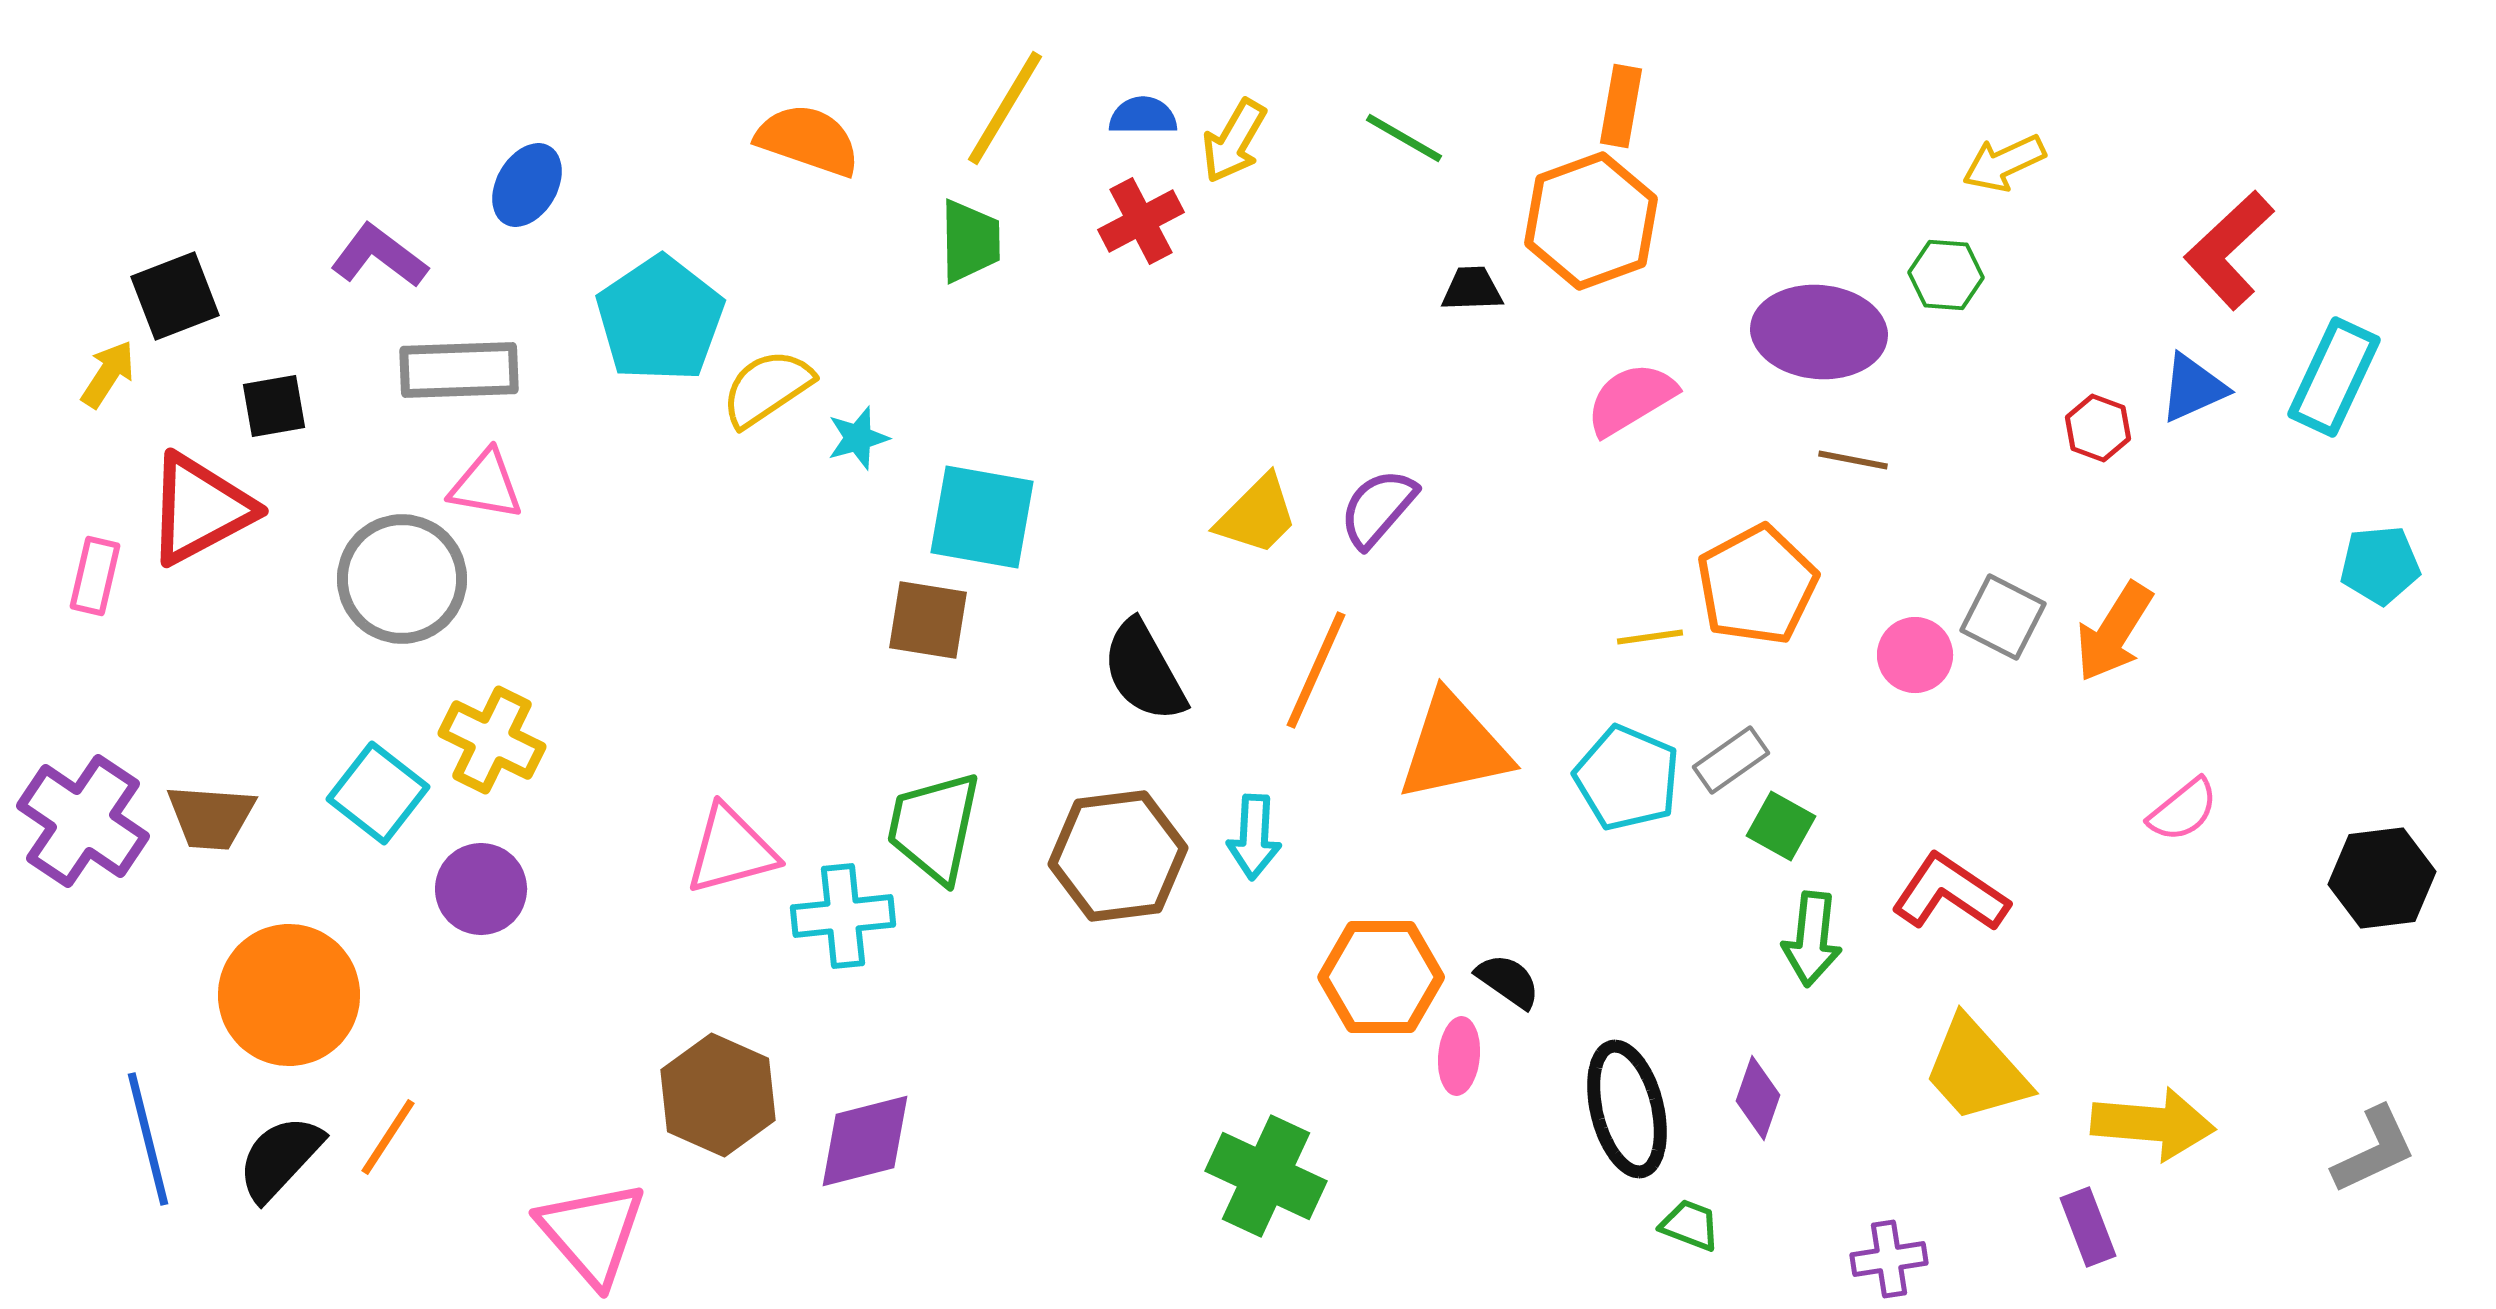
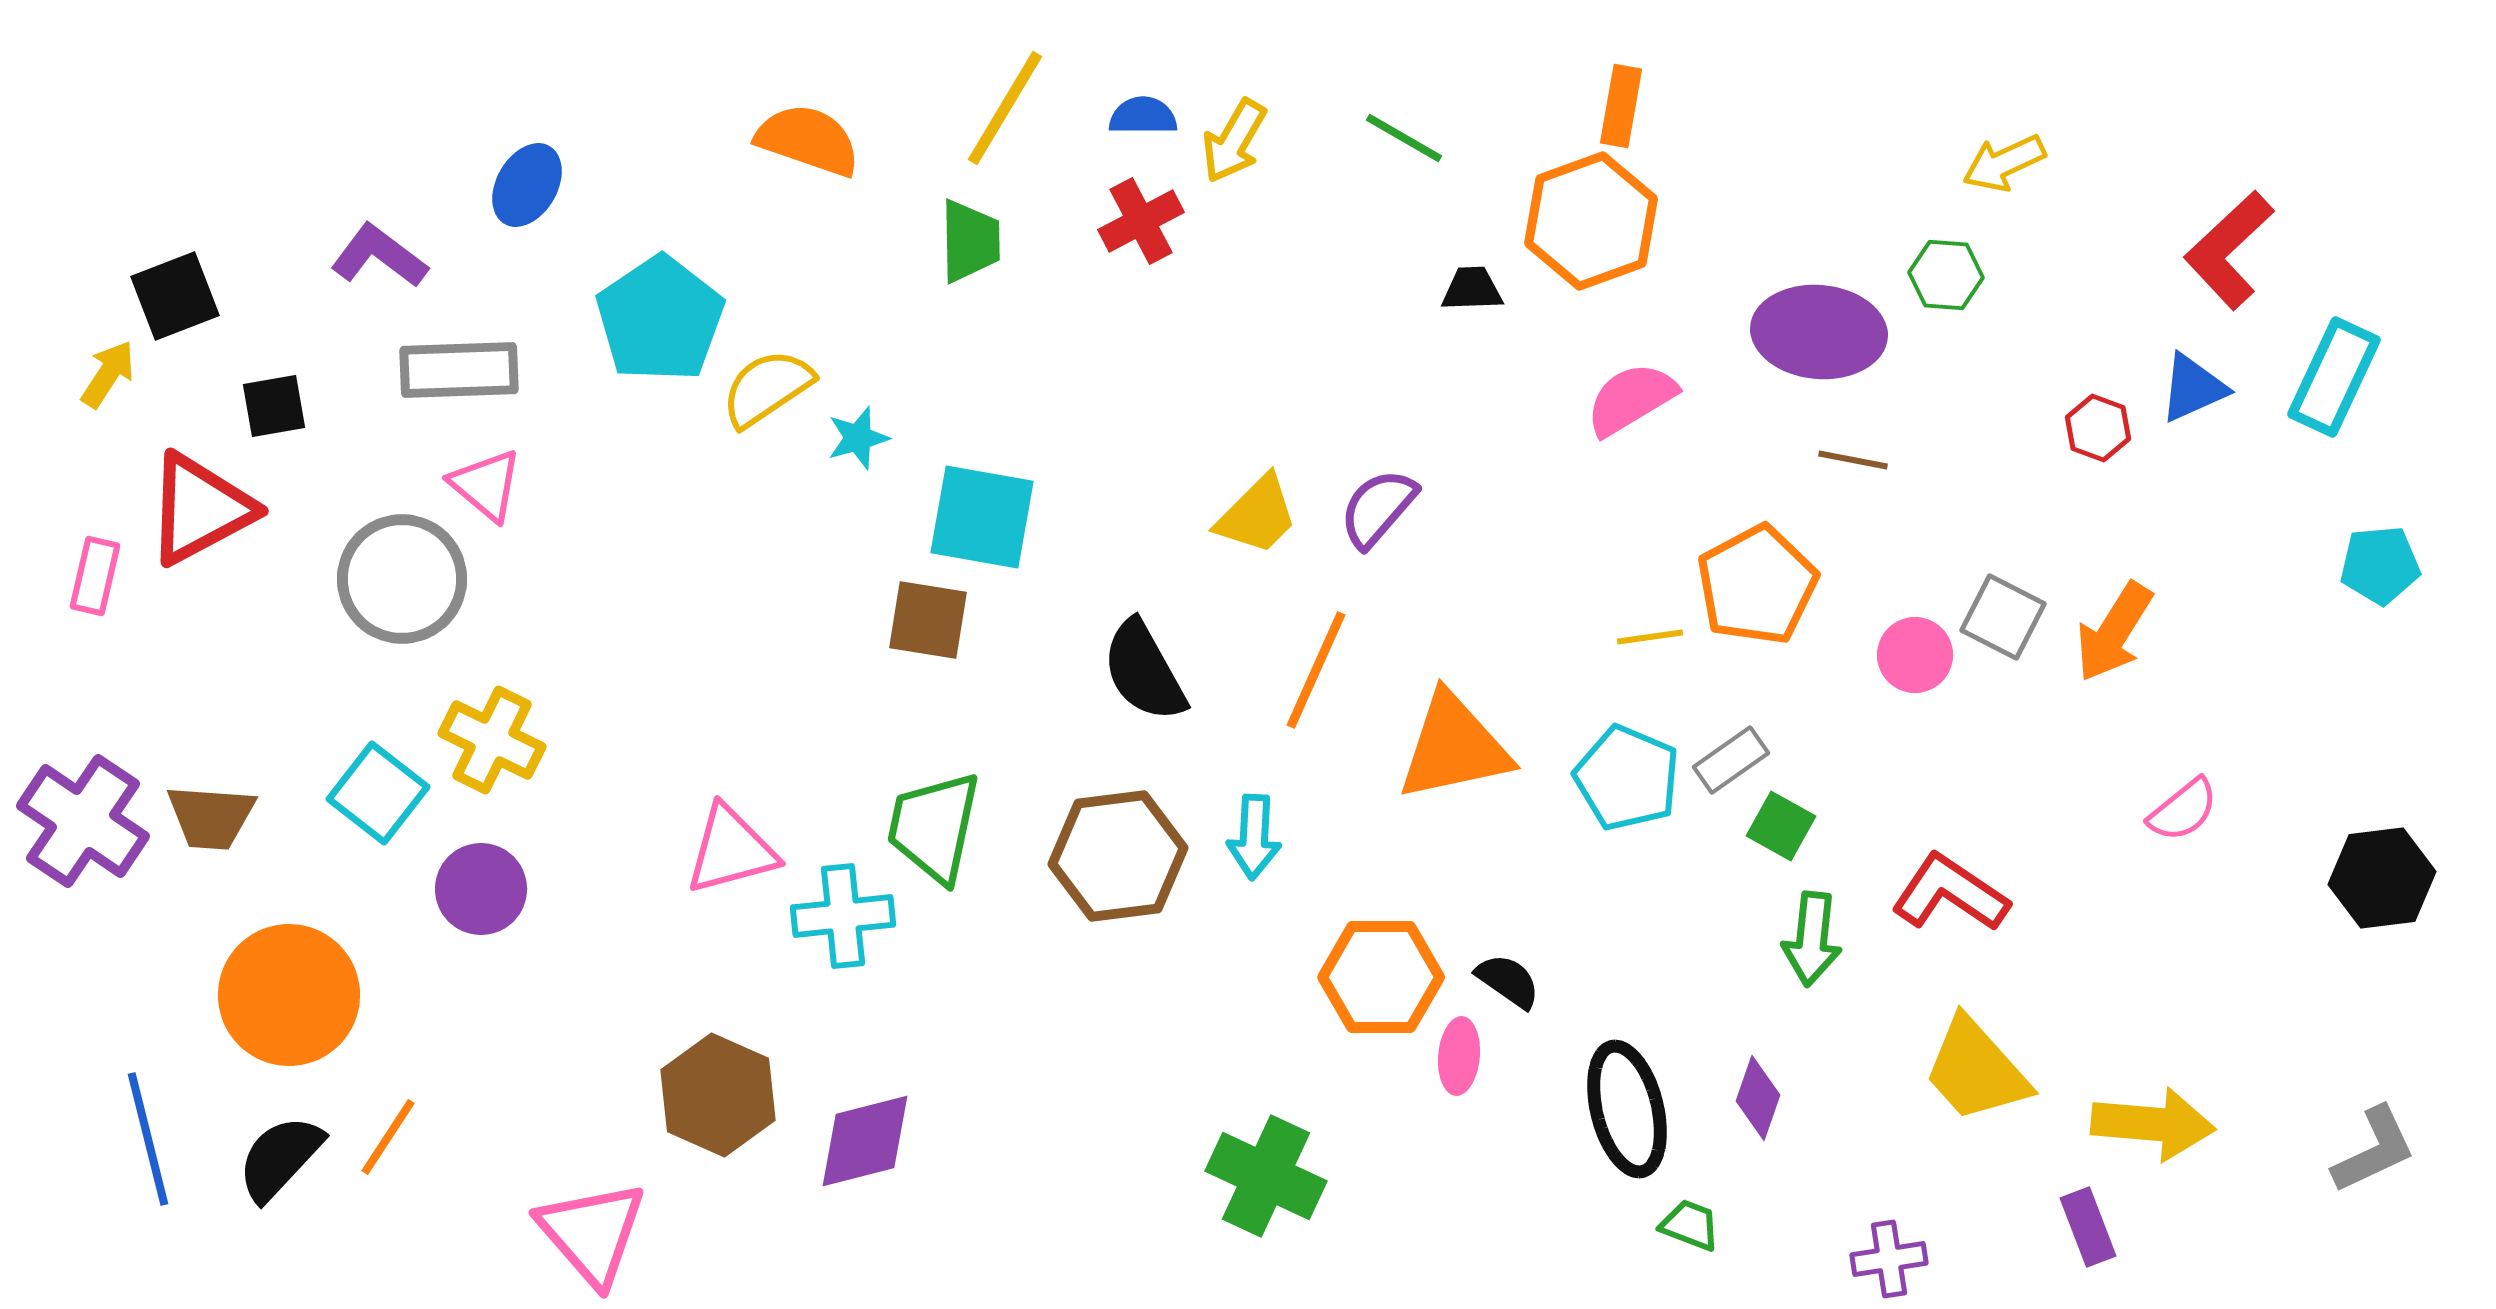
pink triangle at (486, 485): rotated 30 degrees clockwise
